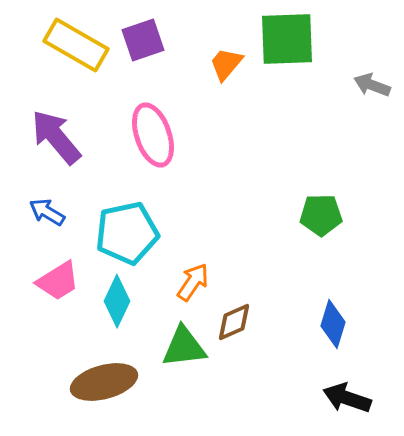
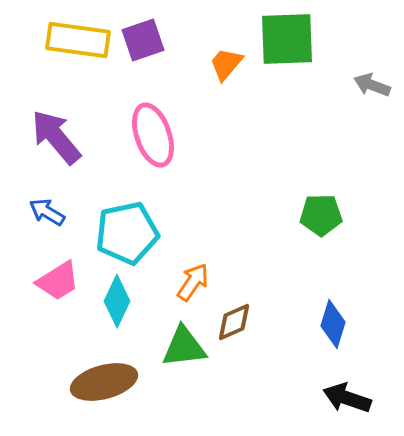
yellow rectangle: moved 2 px right, 5 px up; rotated 22 degrees counterclockwise
